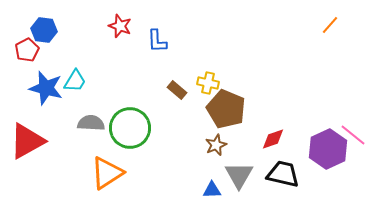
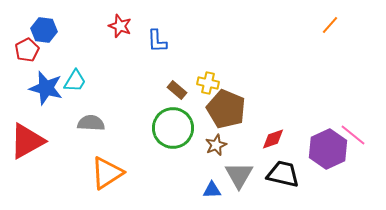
green circle: moved 43 px right
